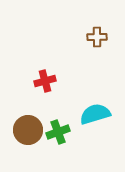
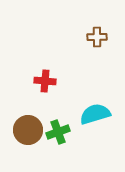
red cross: rotated 20 degrees clockwise
